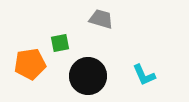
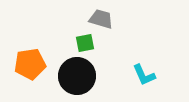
green square: moved 25 px right
black circle: moved 11 px left
